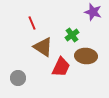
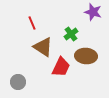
green cross: moved 1 px left, 1 px up
gray circle: moved 4 px down
